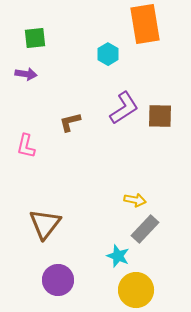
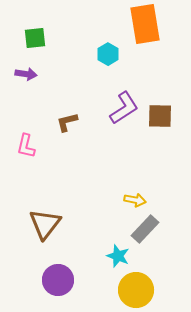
brown L-shape: moved 3 px left
